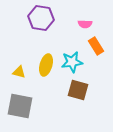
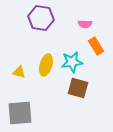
brown square: moved 2 px up
gray square: moved 7 px down; rotated 16 degrees counterclockwise
